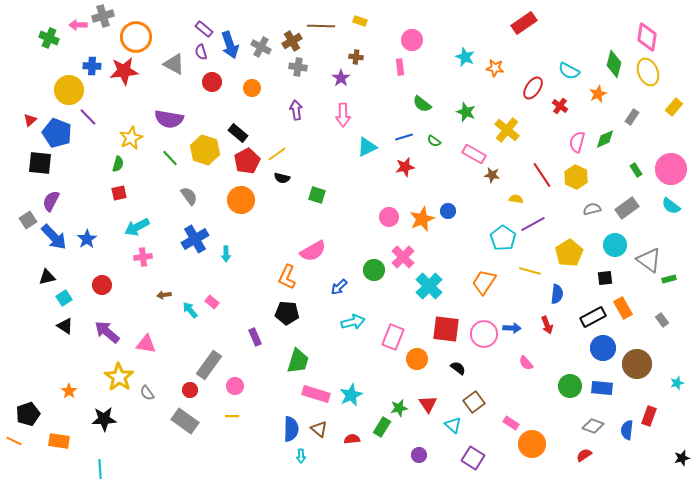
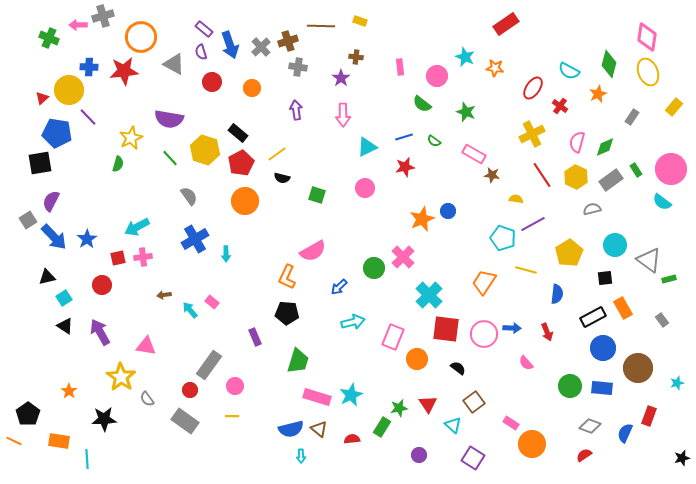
red rectangle at (524, 23): moved 18 px left, 1 px down
orange circle at (136, 37): moved 5 px right
pink circle at (412, 40): moved 25 px right, 36 px down
brown cross at (292, 41): moved 4 px left; rotated 12 degrees clockwise
gray cross at (261, 47): rotated 18 degrees clockwise
green diamond at (614, 64): moved 5 px left
blue cross at (92, 66): moved 3 px left, 1 px down
red triangle at (30, 120): moved 12 px right, 22 px up
yellow cross at (507, 130): moved 25 px right, 4 px down; rotated 25 degrees clockwise
blue pentagon at (57, 133): rotated 12 degrees counterclockwise
green diamond at (605, 139): moved 8 px down
red pentagon at (247, 161): moved 6 px left, 2 px down
black square at (40, 163): rotated 15 degrees counterclockwise
red square at (119, 193): moved 1 px left, 65 px down
orange circle at (241, 200): moved 4 px right, 1 px down
cyan semicircle at (671, 206): moved 9 px left, 4 px up
gray rectangle at (627, 208): moved 16 px left, 28 px up
pink circle at (389, 217): moved 24 px left, 29 px up
cyan pentagon at (503, 238): rotated 15 degrees counterclockwise
green circle at (374, 270): moved 2 px up
yellow line at (530, 271): moved 4 px left, 1 px up
cyan cross at (429, 286): moved 9 px down
red arrow at (547, 325): moved 7 px down
purple arrow at (107, 332): moved 7 px left; rotated 20 degrees clockwise
pink triangle at (146, 344): moved 2 px down
brown circle at (637, 364): moved 1 px right, 4 px down
yellow star at (119, 377): moved 2 px right
gray semicircle at (147, 393): moved 6 px down
pink rectangle at (316, 394): moved 1 px right, 3 px down
black pentagon at (28, 414): rotated 15 degrees counterclockwise
gray diamond at (593, 426): moved 3 px left
blue semicircle at (291, 429): rotated 75 degrees clockwise
blue semicircle at (627, 430): moved 2 px left, 3 px down; rotated 18 degrees clockwise
cyan line at (100, 469): moved 13 px left, 10 px up
